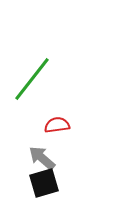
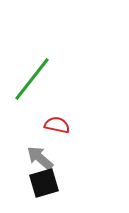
red semicircle: rotated 20 degrees clockwise
gray arrow: moved 2 px left
